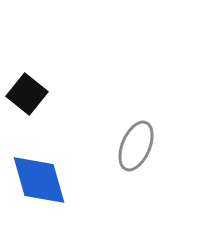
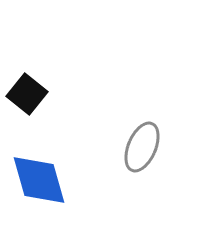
gray ellipse: moved 6 px right, 1 px down
